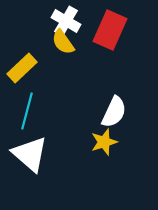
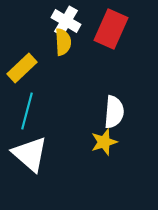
red rectangle: moved 1 px right, 1 px up
yellow semicircle: rotated 148 degrees counterclockwise
white semicircle: rotated 20 degrees counterclockwise
